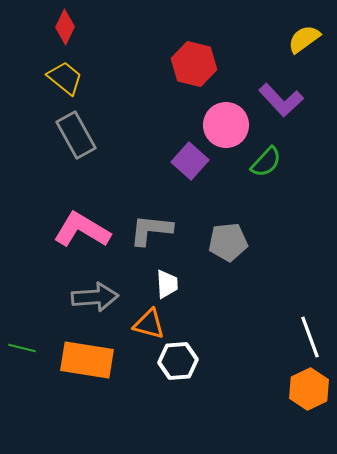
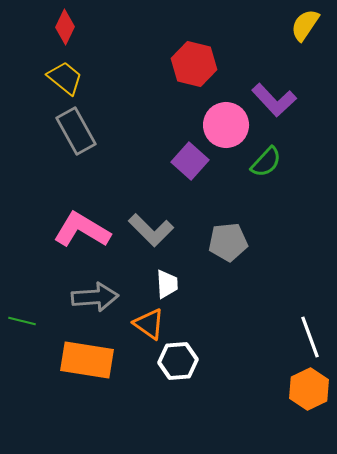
yellow semicircle: moved 1 px right, 14 px up; rotated 20 degrees counterclockwise
purple L-shape: moved 7 px left
gray rectangle: moved 4 px up
gray L-shape: rotated 141 degrees counterclockwise
orange triangle: rotated 20 degrees clockwise
green line: moved 27 px up
